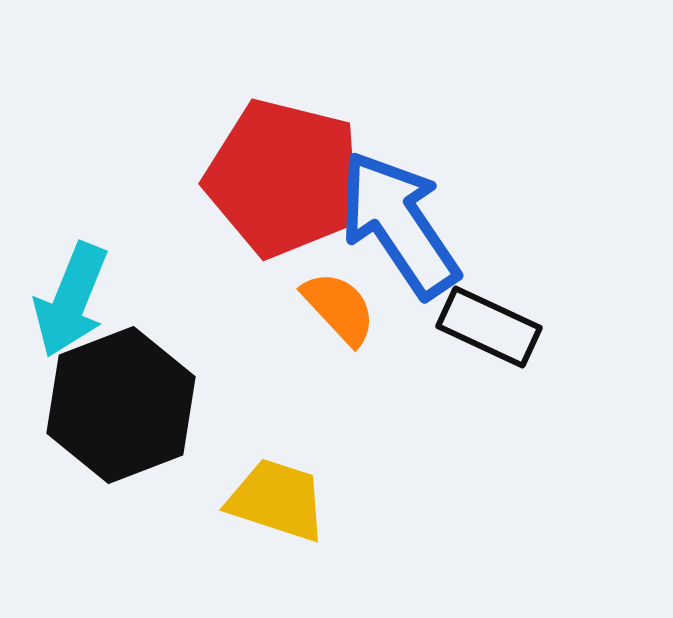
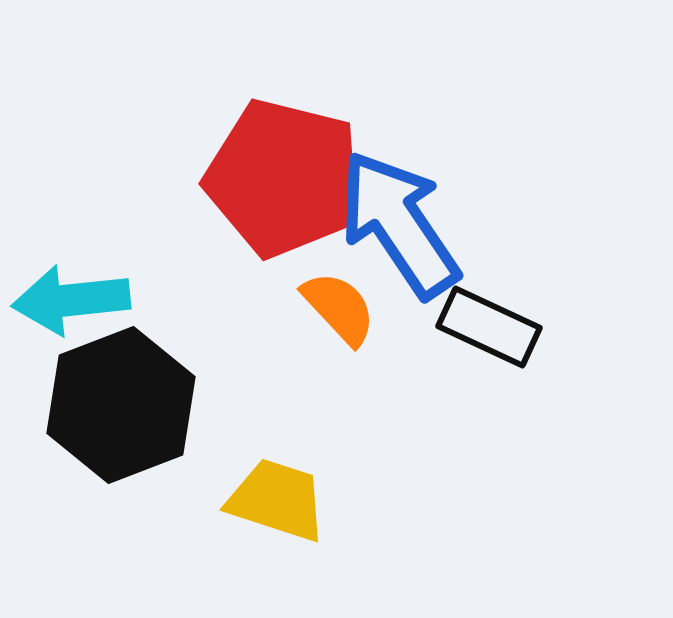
cyan arrow: rotated 62 degrees clockwise
